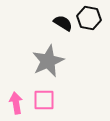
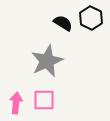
black hexagon: moved 2 px right; rotated 15 degrees clockwise
gray star: moved 1 px left
pink arrow: rotated 15 degrees clockwise
